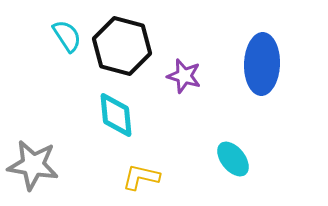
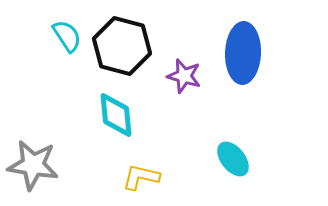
blue ellipse: moved 19 px left, 11 px up
